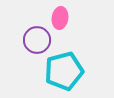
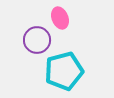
pink ellipse: rotated 30 degrees counterclockwise
